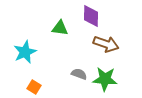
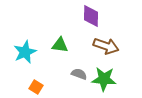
green triangle: moved 17 px down
brown arrow: moved 2 px down
green star: moved 1 px left
orange square: moved 2 px right
